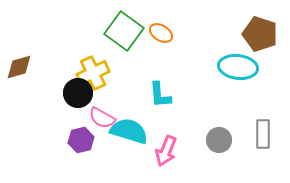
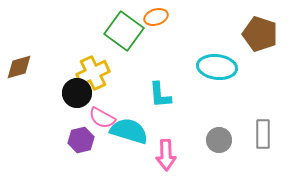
orange ellipse: moved 5 px left, 16 px up; rotated 50 degrees counterclockwise
cyan ellipse: moved 21 px left
black circle: moved 1 px left
pink arrow: moved 4 px down; rotated 24 degrees counterclockwise
